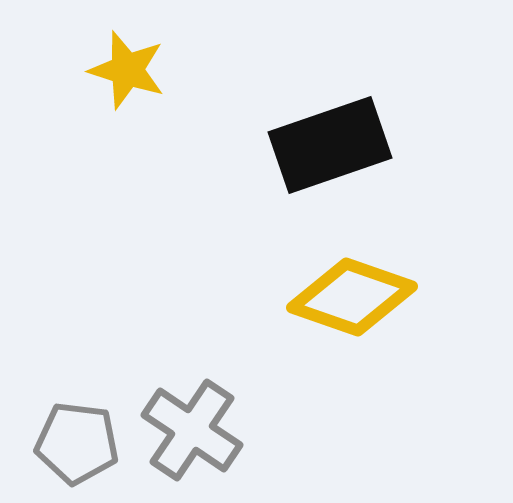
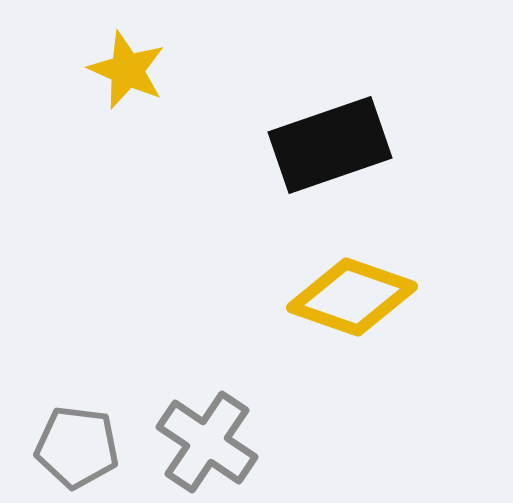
yellow star: rotated 6 degrees clockwise
gray cross: moved 15 px right, 12 px down
gray pentagon: moved 4 px down
